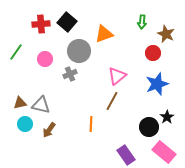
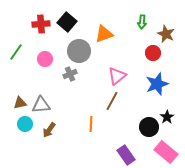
gray triangle: rotated 18 degrees counterclockwise
pink rectangle: moved 2 px right
